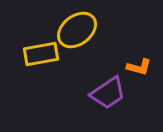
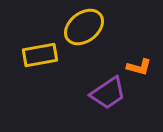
yellow ellipse: moved 7 px right, 3 px up
yellow rectangle: moved 1 px left, 1 px down
